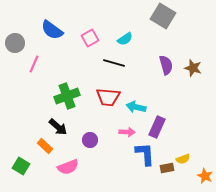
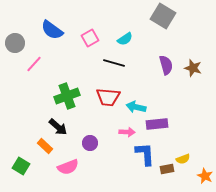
pink line: rotated 18 degrees clockwise
purple rectangle: moved 3 px up; rotated 60 degrees clockwise
purple circle: moved 3 px down
brown rectangle: moved 1 px down
